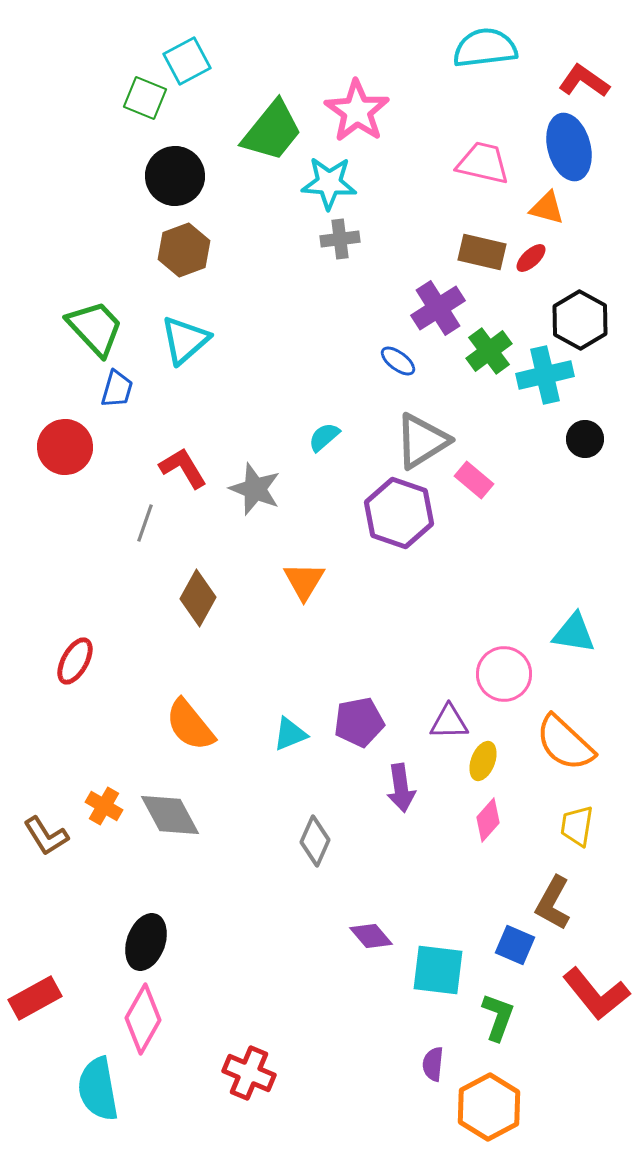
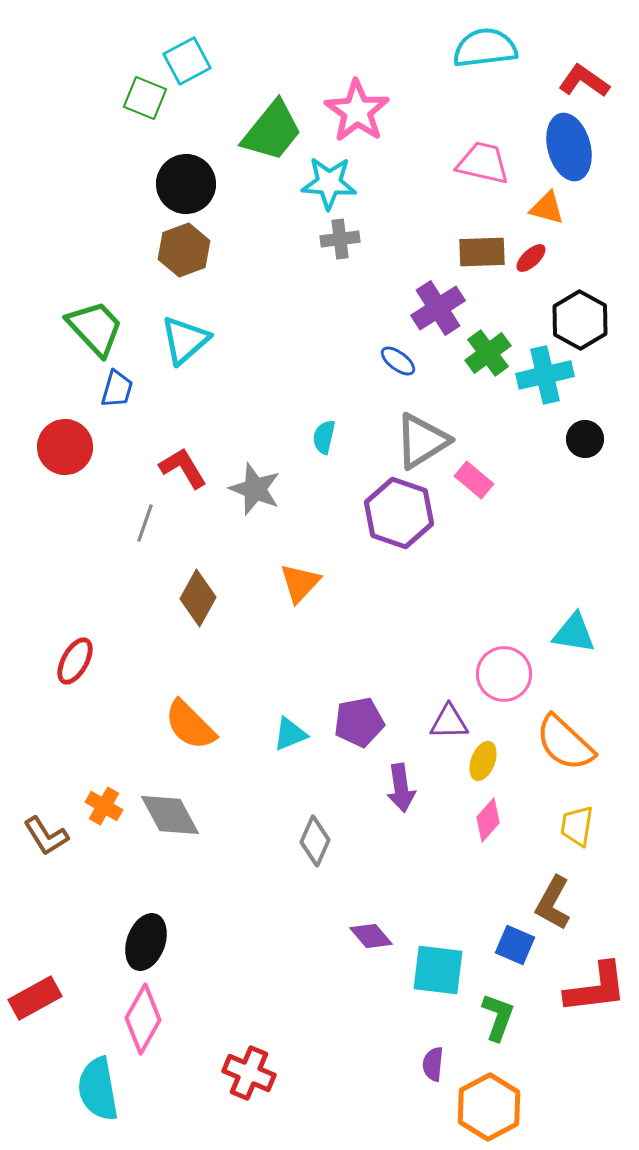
black circle at (175, 176): moved 11 px right, 8 px down
brown rectangle at (482, 252): rotated 15 degrees counterclockwise
green cross at (489, 351): moved 1 px left, 2 px down
cyan semicircle at (324, 437): rotated 36 degrees counterclockwise
orange triangle at (304, 581): moved 4 px left, 2 px down; rotated 12 degrees clockwise
orange semicircle at (190, 725): rotated 6 degrees counterclockwise
red L-shape at (596, 994): moved 6 px up; rotated 58 degrees counterclockwise
